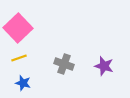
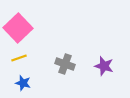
gray cross: moved 1 px right
